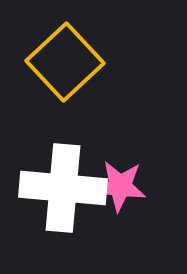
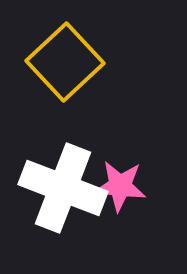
white cross: rotated 16 degrees clockwise
